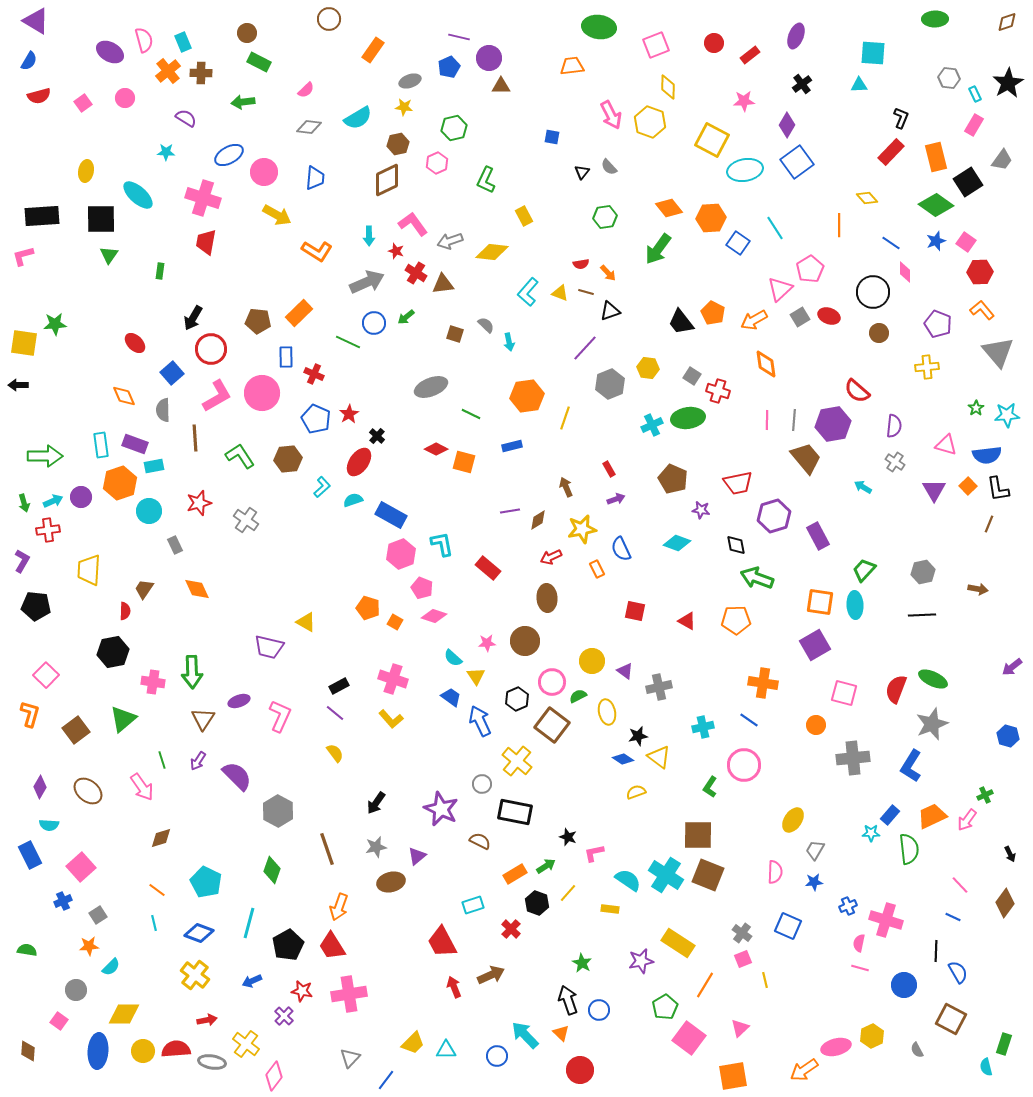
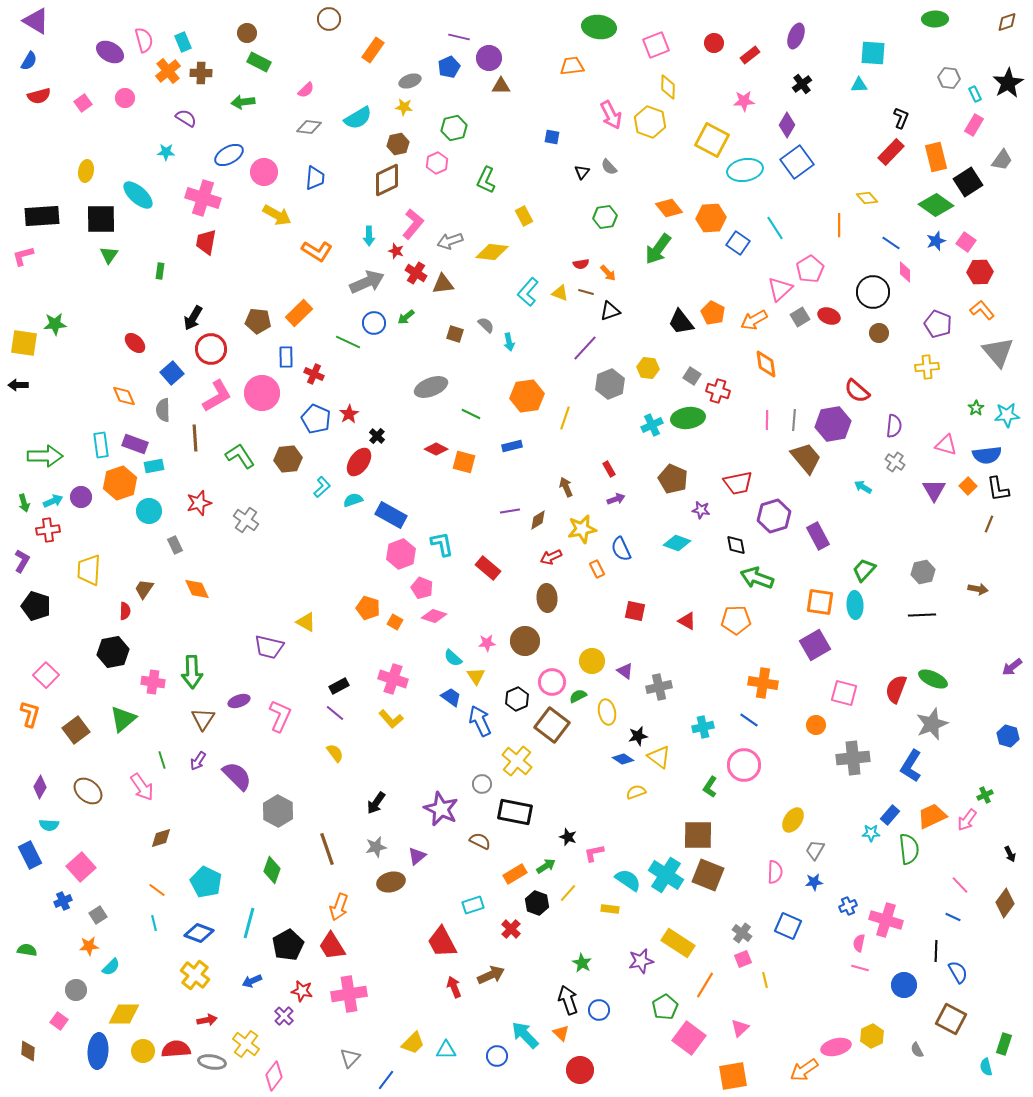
pink L-shape at (413, 224): rotated 76 degrees clockwise
black pentagon at (36, 606): rotated 12 degrees clockwise
